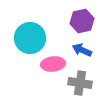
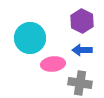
purple hexagon: rotated 20 degrees counterclockwise
blue arrow: rotated 24 degrees counterclockwise
